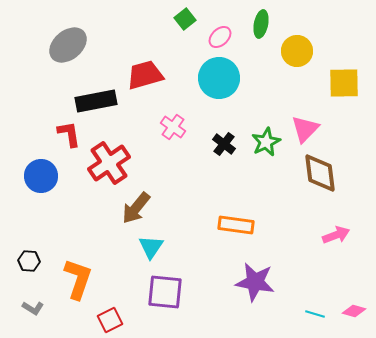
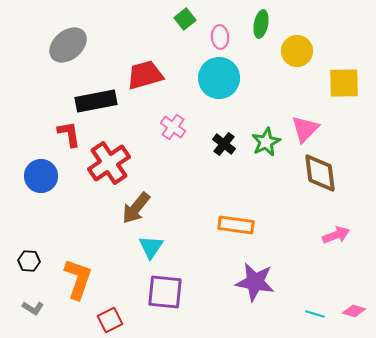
pink ellipse: rotated 50 degrees counterclockwise
